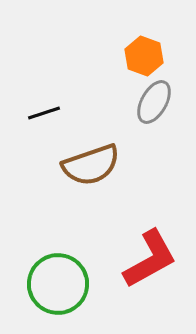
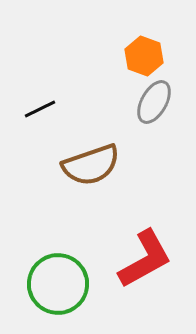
black line: moved 4 px left, 4 px up; rotated 8 degrees counterclockwise
red L-shape: moved 5 px left
